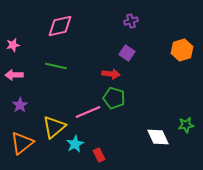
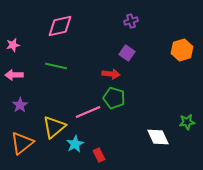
green star: moved 1 px right, 3 px up
